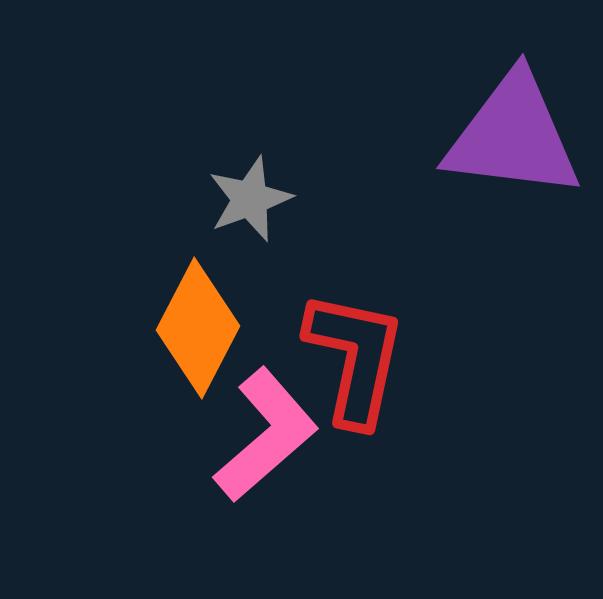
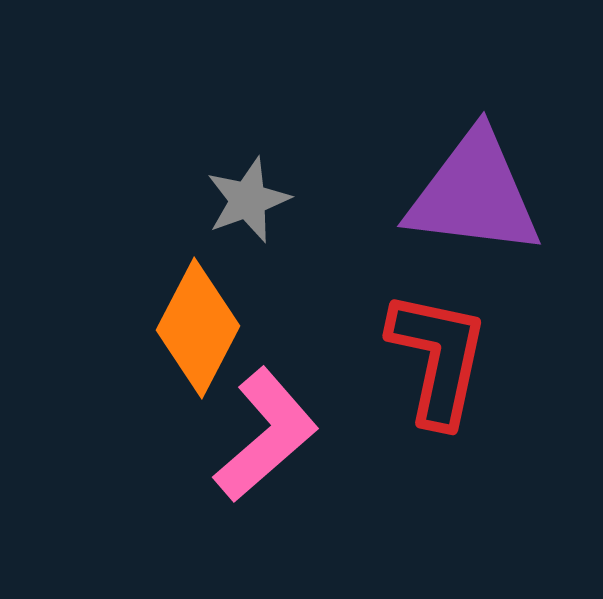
purple triangle: moved 39 px left, 58 px down
gray star: moved 2 px left, 1 px down
red L-shape: moved 83 px right
